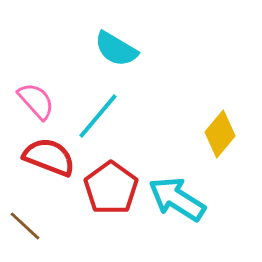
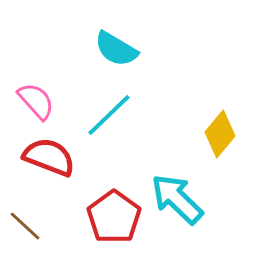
cyan line: moved 11 px right, 1 px up; rotated 6 degrees clockwise
red pentagon: moved 3 px right, 29 px down
cyan arrow: rotated 12 degrees clockwise
